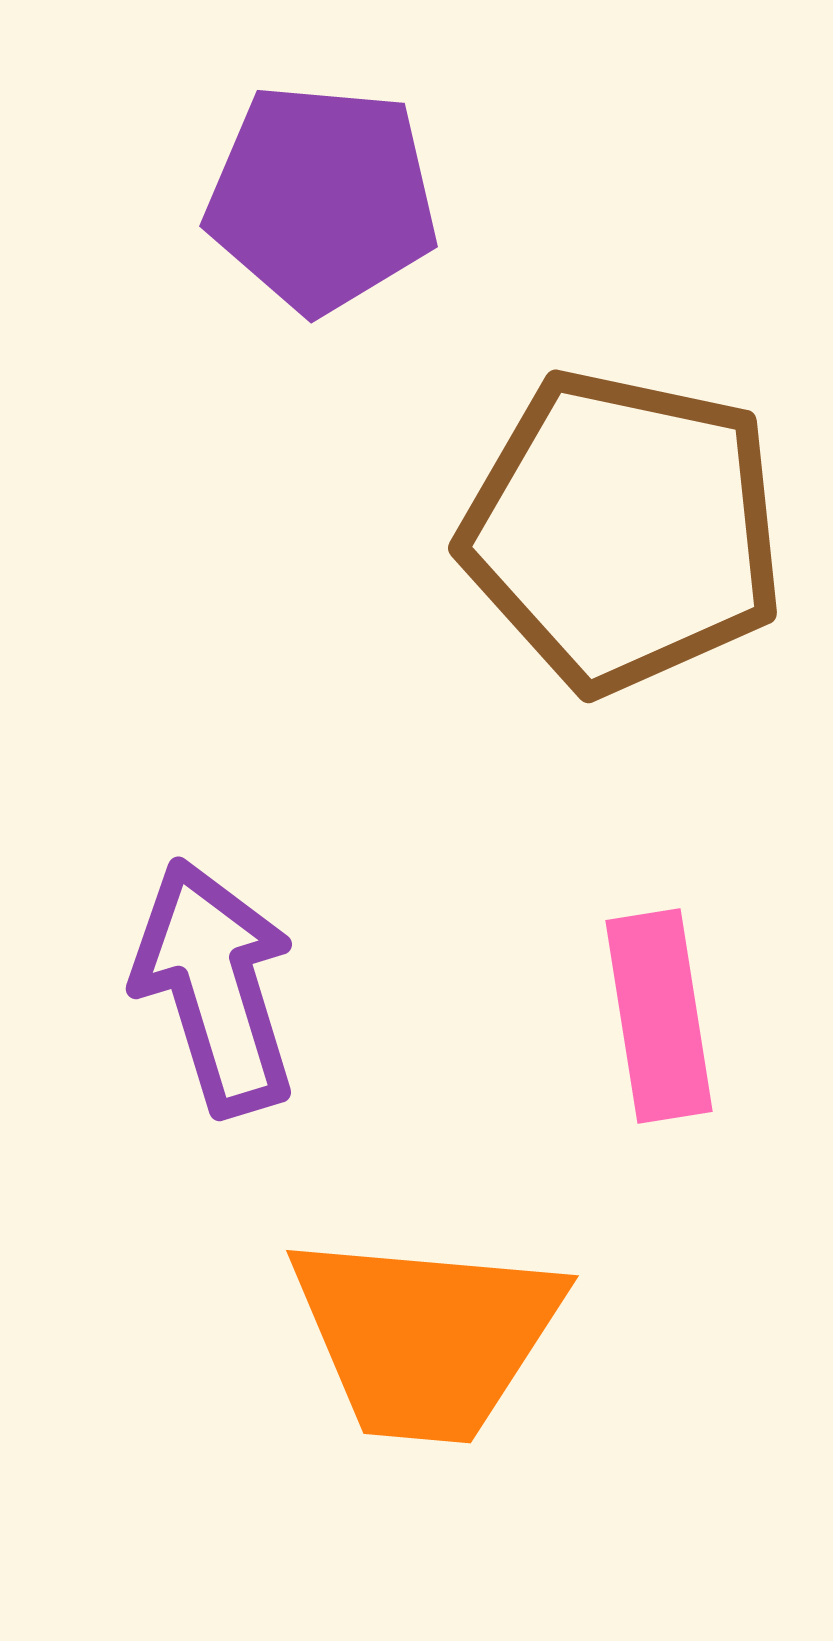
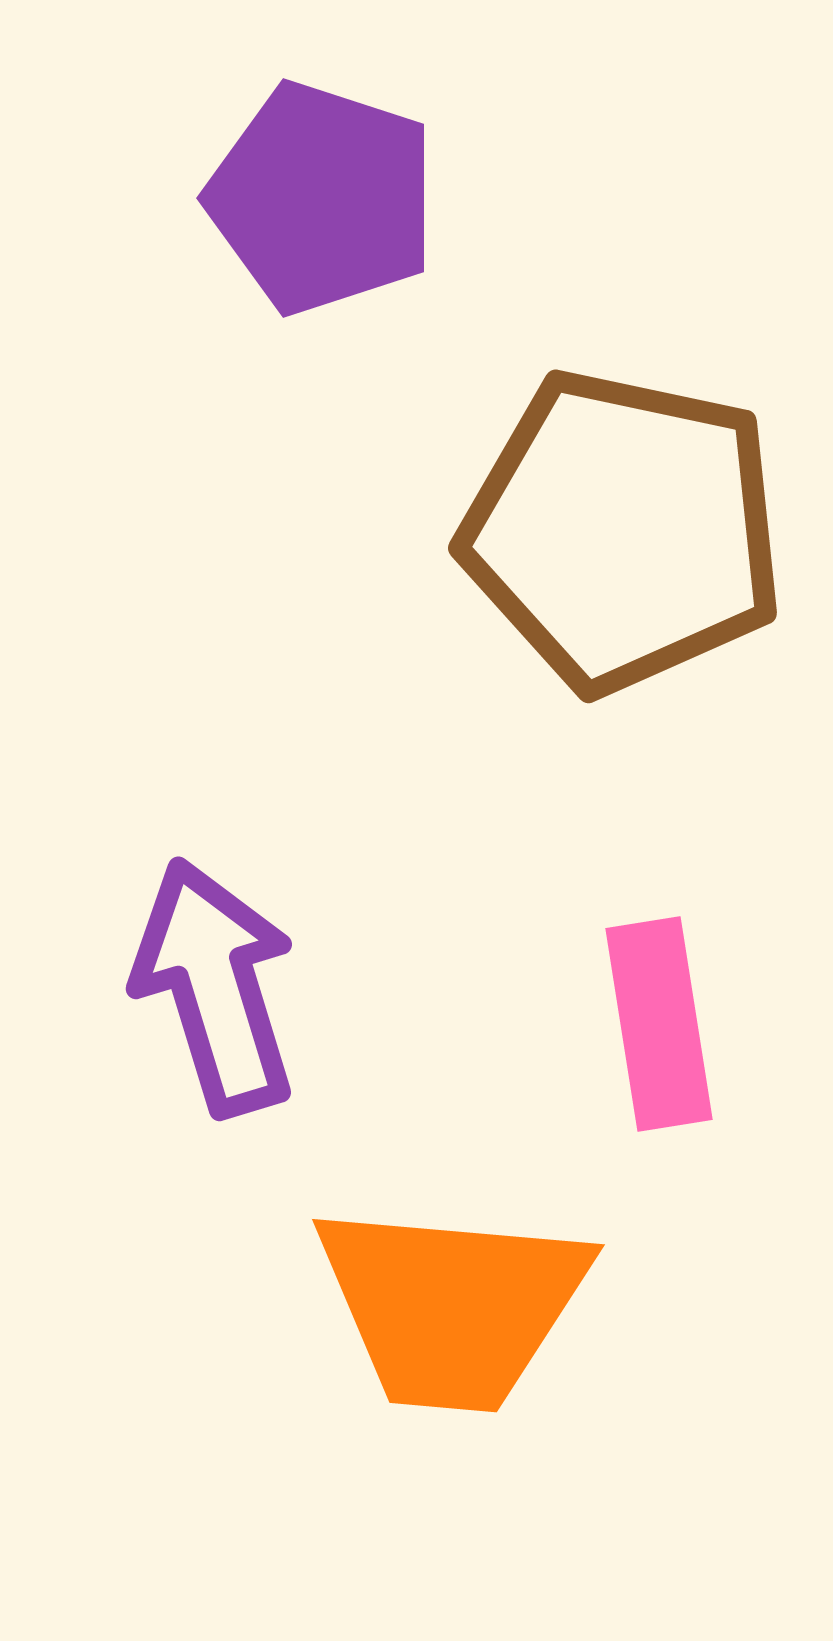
purple pentagon: rotated 13 degrees clockwise
pink rectangle: moved 8 px down
orange trapezoid: moved 26 px right, 31 px up
